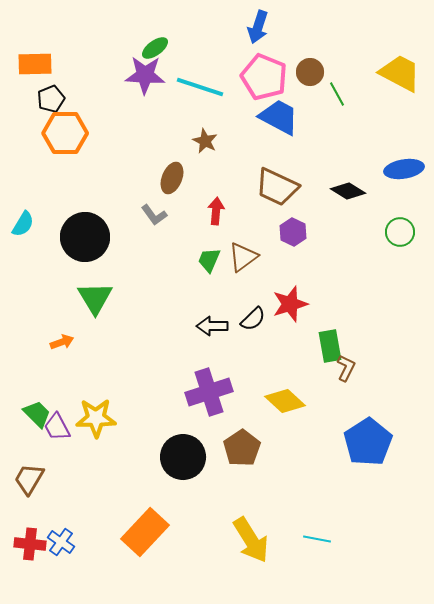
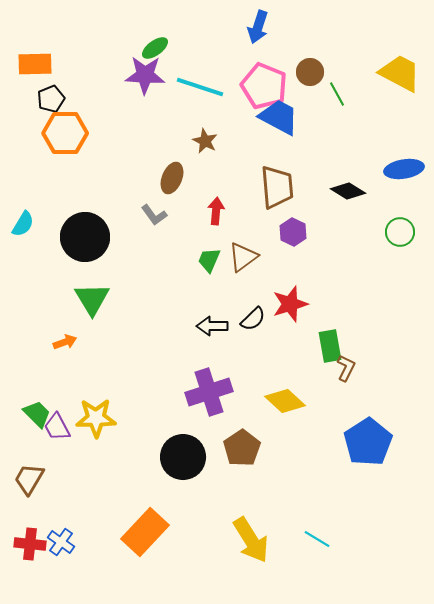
pink pentagon at (264, 77): moved 9 px down
brown trapezoid at (277, 187): rotated 120 degrees counterclockwise
green triangle at (95, 298): moved 3 px left, 1 px down
orange arrow at (62, 342): moved 3 px right
cyan line at (317, 539): rotated 20 degrees clockwise
